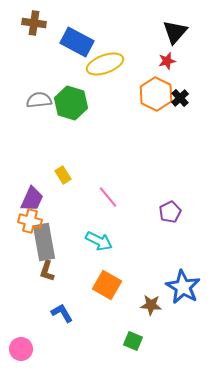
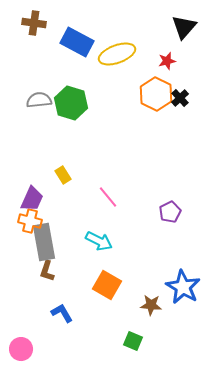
black triangle: moved 9 px right, 5 px up
yellow ellipse: moved 12 px right, 10 px up
